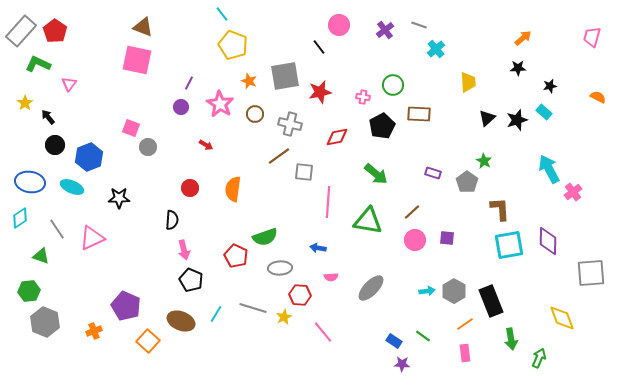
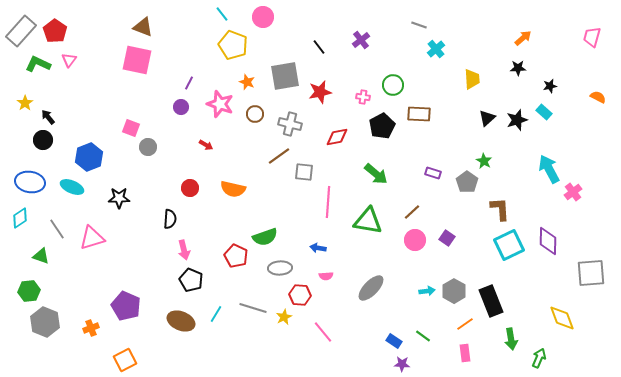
pink circle at (339, 25): moved 76 px left, 8 px up
purple cross at (385, 30): moved 24 px left, 10 px down
orange star at (249, 81): moved 2 px left, 1 px down
yellow trapezoid at (468, 82): moved 4 px right, 3 px up
pink triangle at (69, 84): moved 24 px up
pink star at (220, 104): rotated 12 degrees counterclockwise
black circle at (55, 145): moved 12 px left, 5 px up
orange semicircle at (233, 189): rotated 85 degrees counterclockwise
black semicircle at (172, 220): moved 2 px left, 1 px up
pink triangle at (92, 238): rotated 8 degrees clockwise
purple square at (447, 238): rotated 28 degrees clockwise
cyan square at (509, 245): rotated 16 degrees counterclockwise
pink semicircle at (331, 277): moved 5 px left, 1 px up
orange cross at (94, 331): moved 3 px left, 3 px up
orange square at (148, 341): moved 23 px left, 19 px down; rotated 20 degrees clockwise
